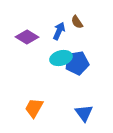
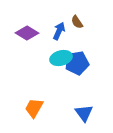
purple diamond: moved 4 px up
